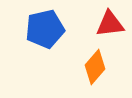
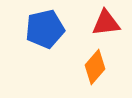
red triangle: moved 4 px left, 1 px up
